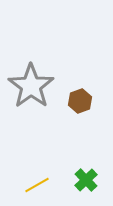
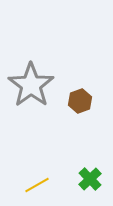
gray star: moved 1 px up
green cross: moved 4 px right, 1 px up
